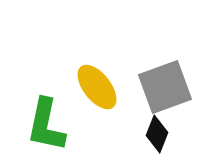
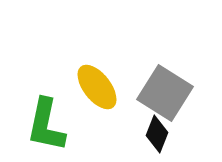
gray square: moved 6 px down; rotated 38 degrees counterclockwise
